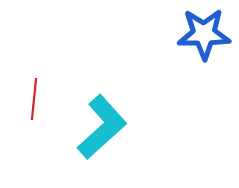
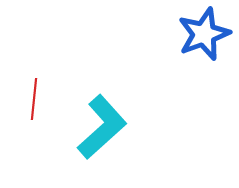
blue star: rotated 20 degrees counterclockwise
